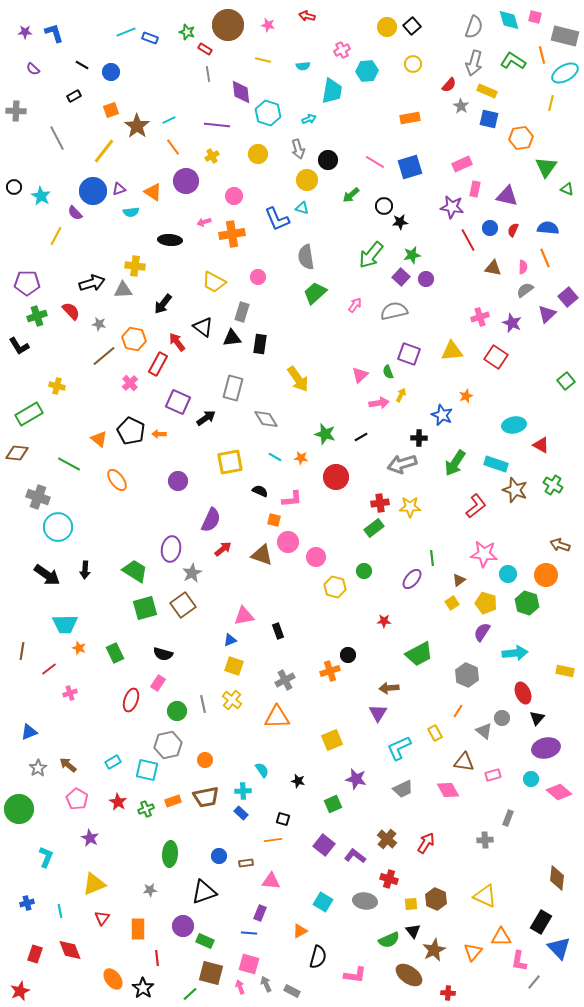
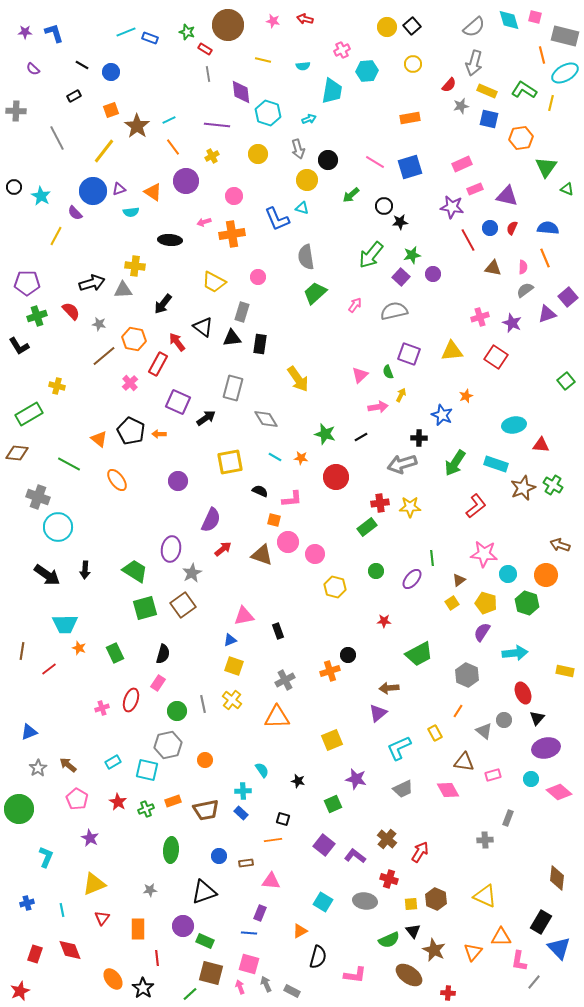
red arrow at (307, 16): moved 2 px left, 3 px down
pink star at (268, 25): moved 5 px right, 4 px up
gray semicircle at (474, 27): rotated 30 degrees clockwise
green L-shape at (513, 61): moved 11 px right, 29 px down
gray star at (461, 106): rotated 28 degrees clockwise
pink rectangle at (475, 189): rotated 56 degrees clockwise
red semicircle at (513, 230): moved 1 px left, 2 px up
purple circle at (426, 279): moved 7 px right, 5 px up
purple triangle at (547, 314): rotated 24 degrees clockwise
pink arrow at (379, 403): moved 1 px left, 4 px down
red triangle at (541, 445): rotated 24 degrees counterclockwise
brown star at (515, 490): moved 8 px right, 2 px up; rotated 30 degrees clockwise
green rectangle at (374, 528): moved 7 px left, 1 px up
pink circle at (316, 557): moved 1 px left, 3 px up
green circle at (364, 571): moved 12 px right
black semicircle at (163, 654): rotated 90 degrees counterclockwise
pink cross at (70, 693): moved 32 px right, 15 px down
purple triangle at (378, 713): rotated 18 degrees clockwise
gray circle at (502, 718): moved 2 px right, 2 px down
brown trapezoid at (206, 797): moved 13 px down
red arrow at (426, 843): moved 6 px left, 9 px down
green ellipse at (170, 854): moved 1 px right, 4 px up
cyan line at (60, 911): moved 2 px right, 1 px up
brown star at (434, 950): rotated 20 degrees counterclockwise
